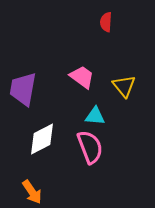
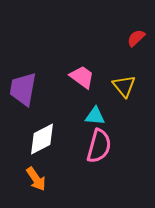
red semicircle: moved 30 px right, 16 px down; rotated 42 degrees clockwise
pink semicircle: moved 9 px right, 1 px up; rotated 36 degrees clockwise
orange arrow: moved 4 px right, 13 px up
